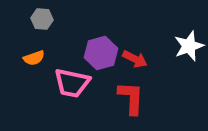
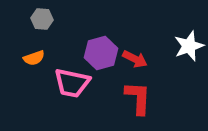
red L-shape: moved 7 px right
